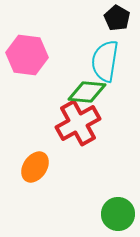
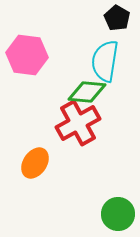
orange ellipse: moved 4 px up
